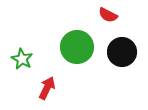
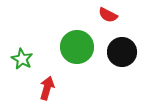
red arrow: rotated 10 degrees counterclockwise
